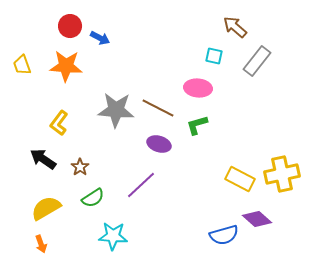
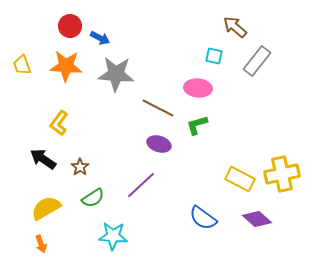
gray star: moved 36 px up
blue semicircle: moved 21 px left, 17 px up; rotated 52 degrees clockwise
